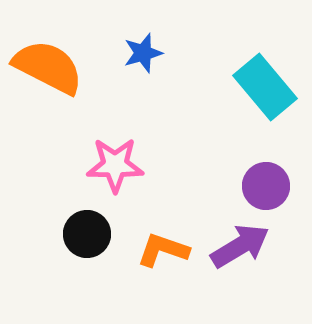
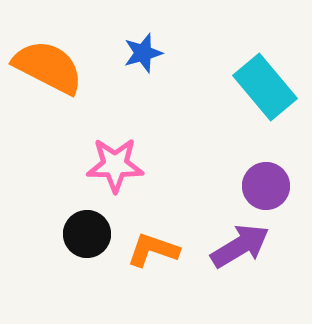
orange L-shape: moved 10 px left
